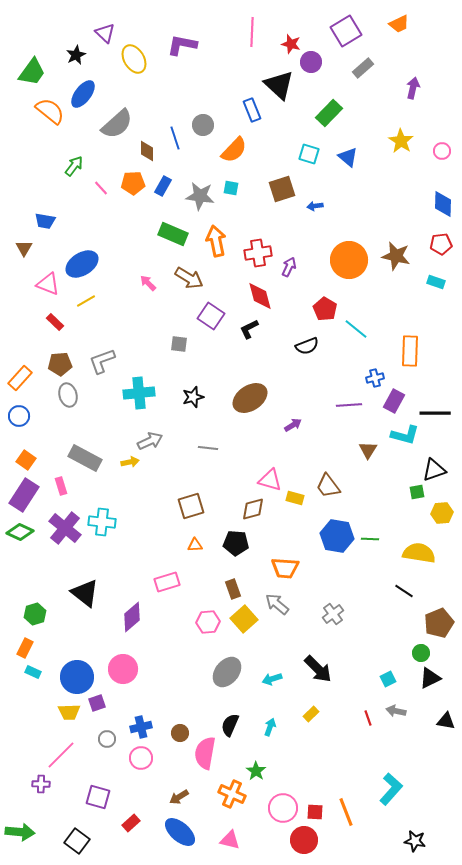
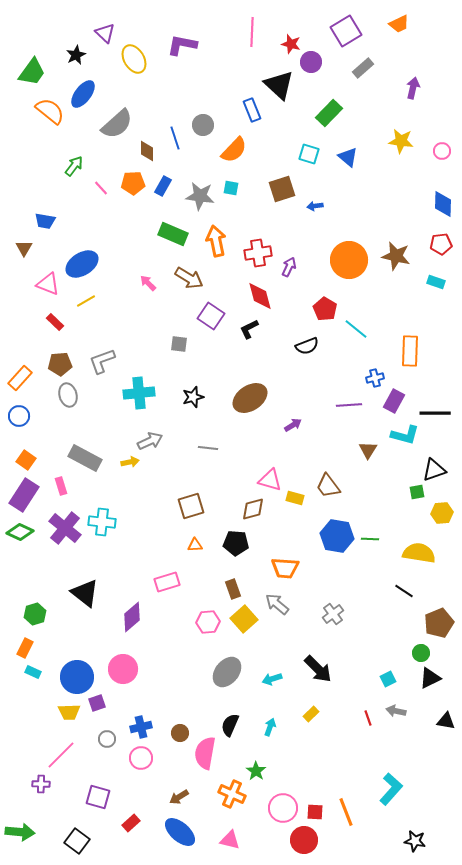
yellow star at (401, 141): rotated 25 degrees counterclockwise
